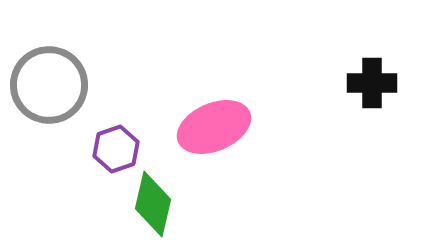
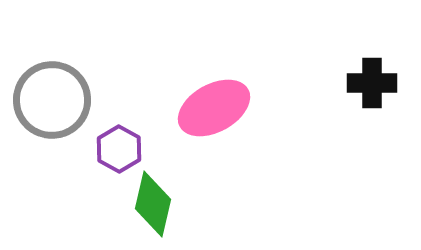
gray circle: moved 3 px right, 15 px down
pink ellipse: moved 19 px up; rotated 6 degrees counterclockwise
purple hexagon: moved 3 px right; rotated 12 degrees counterclockwise
